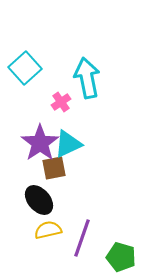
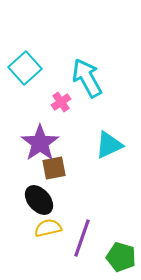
cyan arrow: rotated 18 degrees counterclockwise
cyan triangle: moved 41 px right, 1 px down
yellow semicircle: moved 2 px up
